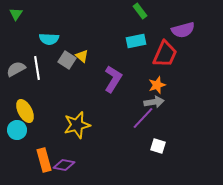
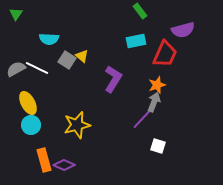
white line: rotated 55 degrees counterclockwise
gray arrow: rotated 60 degrees counterclockwise
yellow ellipse: moved 3 px right, 8 px up
cyan circle: moved 14 px right, 5 px up
purple diamond: rotated 15 degrees clockwise
